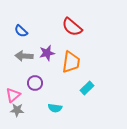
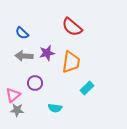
blue semicircle: moved 1 px right, 2 px down
